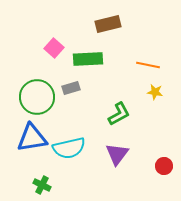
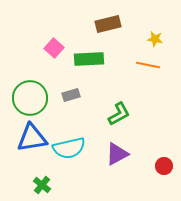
green rectangle: moved 1 px right
gray rectangle: moved 7 px down
yellow star: moved 53 px up
green circle: moved 7 px left, 1 px down
purple triangle: rotated 25 degrees clockwise
green cross: rotated 12 degrees clockwise
